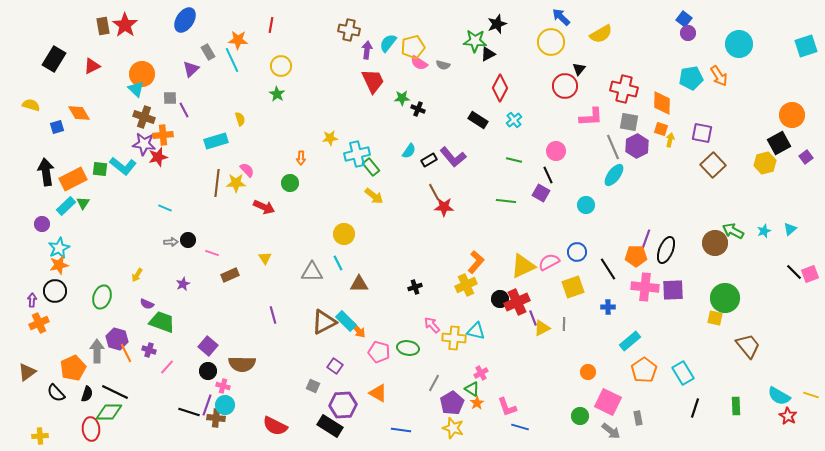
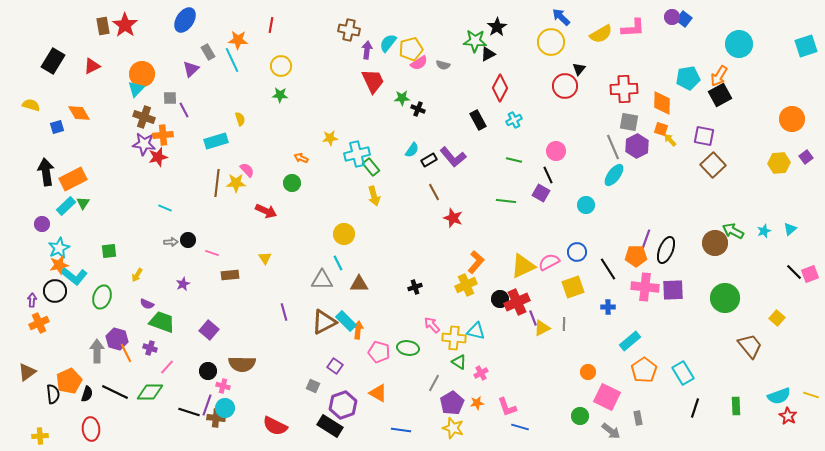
black star at (497, 24): moved 3 px down; rotated 12 degrees counterclockwise
purple circle at (688, 33): moved 16 px left, 16 px up
yellow pentagon at (413, 47): moved 2 px left, 2 px down
black rectangle at (54, 59): moved 1 px left, 2 px down
pink semicircle at (419, 63): rotated 66 degrees counterclockwise
orange arrow at (719, 76): rotated 65 degrees clockwise
cyan pentagon at (691, 78): moved 3 px left
cyan triangle at (136, 89): rotated 30 degrees clockwise
red cross at (624, 89): rotated 16 degrees counterclockwise
green star at (277, 94): moved 3 px right, 1 px down; rotated 28 degrees counterclockwise
orange circle at (792, 115): moved 4 px down
pink L-shape at (591, 117): moved 42 px right, 89 px up
black rectangle at (478, 120): rotated 30 degrees clockwise
cyan cross at (514, 120): rotated 14 degrees clockwise
purple square at (702, 133): moved 2 px right, 3 px down
yellow arrow at (670, 140): rotated 56 degrees counterclockwise
black square at (779, 143): moved 59 px left, 48 px up
cyan semicircle at (409, 151): moved 3 px right, 1 px up
orange arrow at (301, 158): rotated 112 degrees clockwise
yellow hexagon at (765, 163): moved 14 px right; rotated 10 degrees clockwise
cyan L-shape at (123, 166): moved 49 px left, 110 px down
green square at (100, 169): moved 9 px right, 82 px down; rotated 14 degrees counterclockwise
green circle at (290, 183): moved 2 px right
yellow arrow at (374, 196): rotated 36 degrees clockwise
red arrow at (264, 207): moved 2 px right, 4 px down
red star at (444, 207): moved 9 px right, 11 px down; rotated 18 degrees clockwise
gray triangle at (312, 272): moved 10 px right, 8 px down
brown rectangle at (230, 275): rotated 18 degrees clockwise
purple line at (273, 315): moved 11 px right, 3 px up
yellow square at (715, 318): moved 62 px right; rotated 28 degrees clockwise
orange arrow at (358, 330): rotated 132 degrees counterclockwise
purple square at (208, 346): moved 1 px right, 16 px up
brown trapezoid at (748, 346): moved 2 px right
purple cross at (149, 350): moved 1 px right, 2 px up
orange pentagon at (73, 368): moved 4 px left, 13 px down
green triangle at (472, 389): moved 13 px left, 27 px up
black semicircle at (56, 393): moved 3 px left, 1 px down; rotated 144 degrees counterclockwise
cyan semicircle at (779, 396): rotated 50 degrees counterclockwise
pink square at (608, 402): moved 1 px left, 5 px up
orange star at (477, 403): rotated 24 degrees clockwise
cyan circle at (225, 405): moved 3 px down
purple hexagon at (343, 405): rotated 16 degrees counterclockwise
green diamond at (109, 412): moved 41 px right, 20 px up
